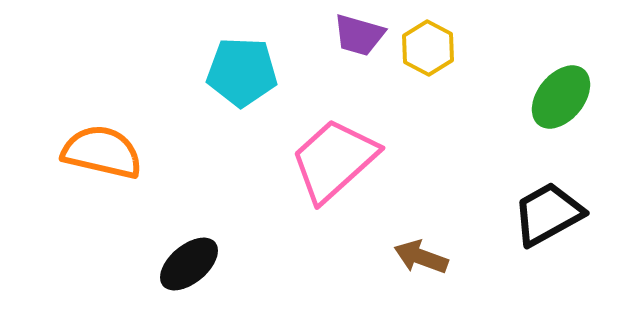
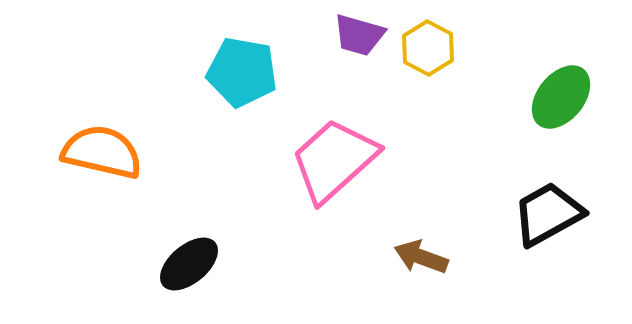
cyan pentagon: rotated 8 degrees clockwise
